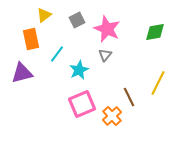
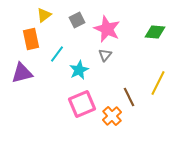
green diamond: rotated 15 degrees clockwise
